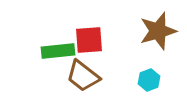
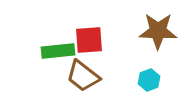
brown star: rotated 18 degrees clockwise
